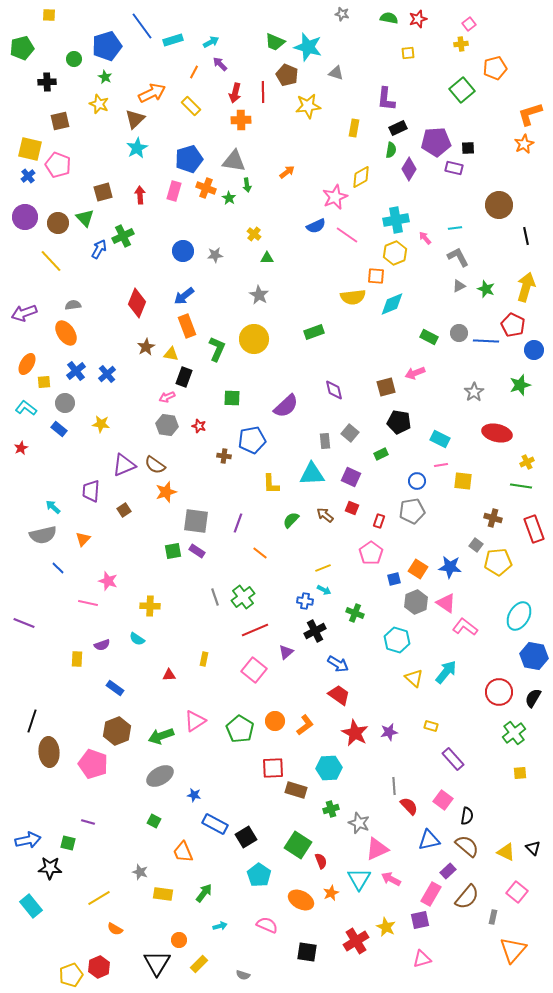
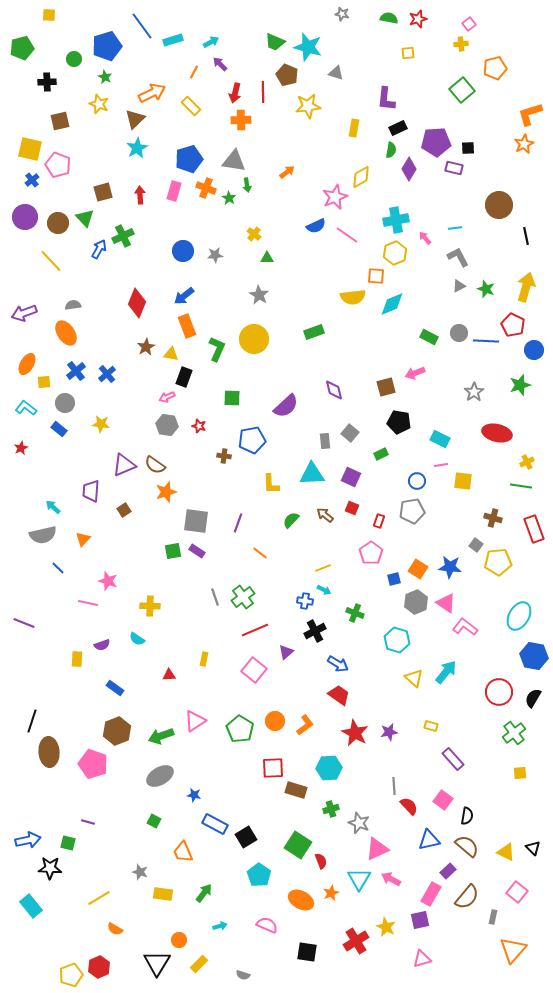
blue cross at (28, 176): moved 4 px right, 4 px down
